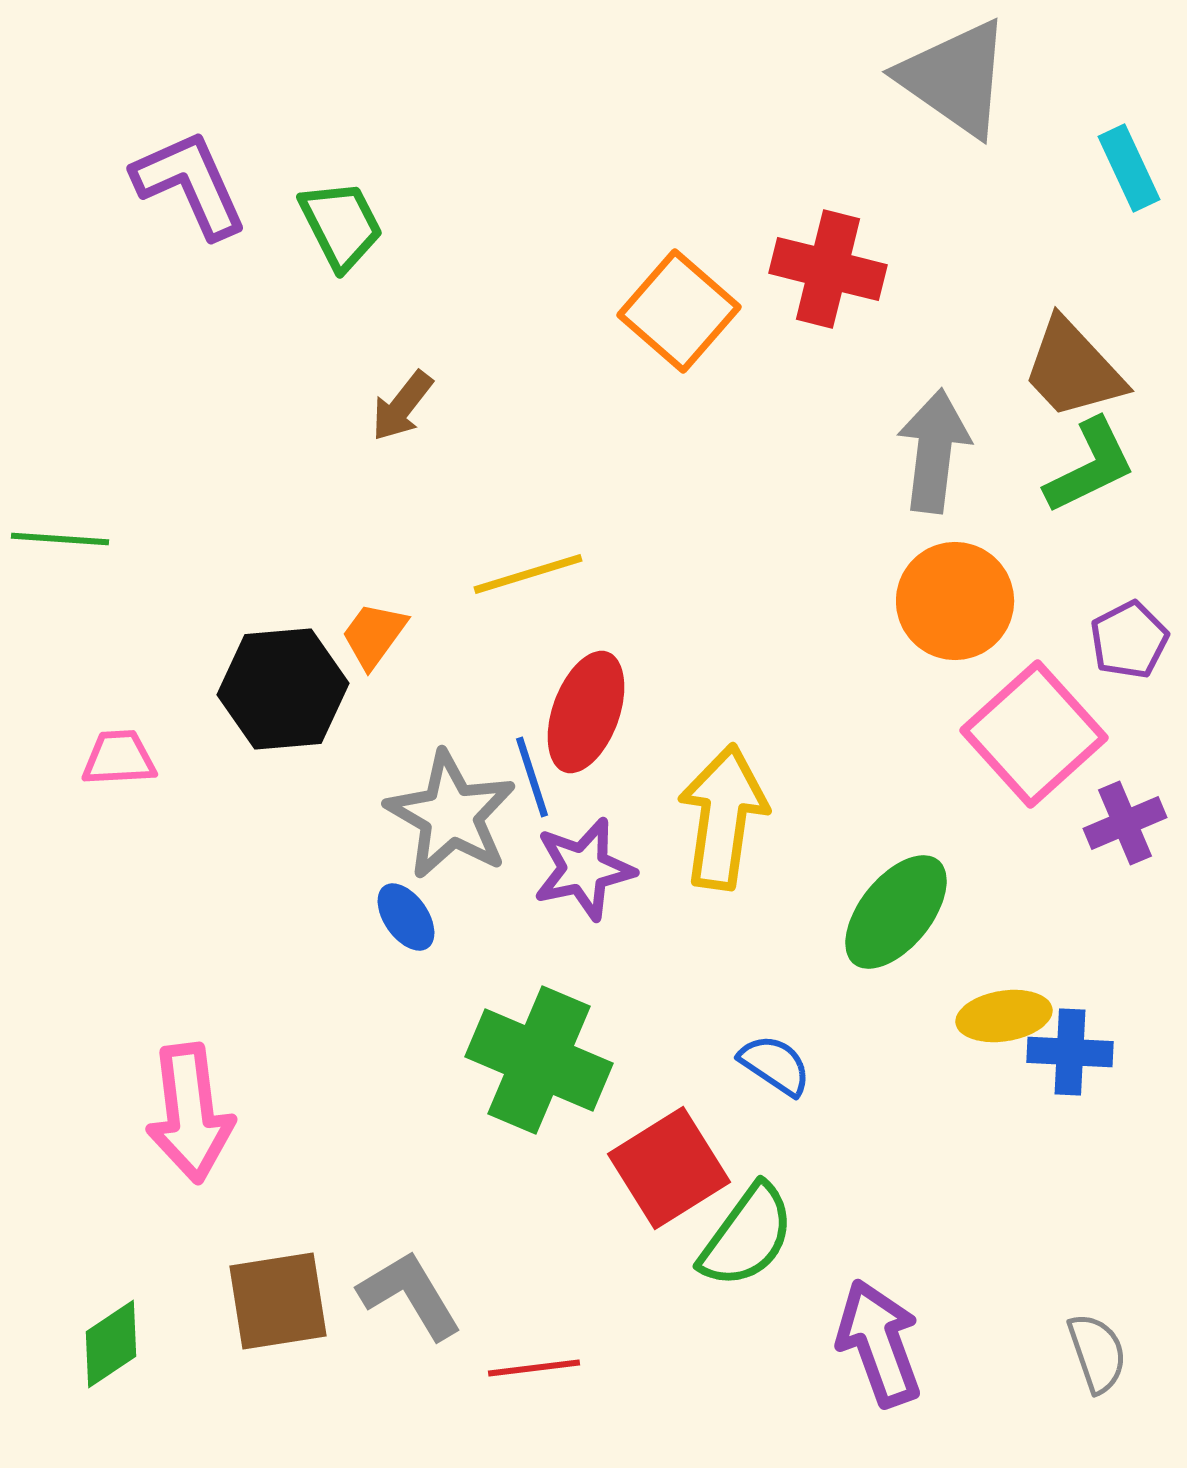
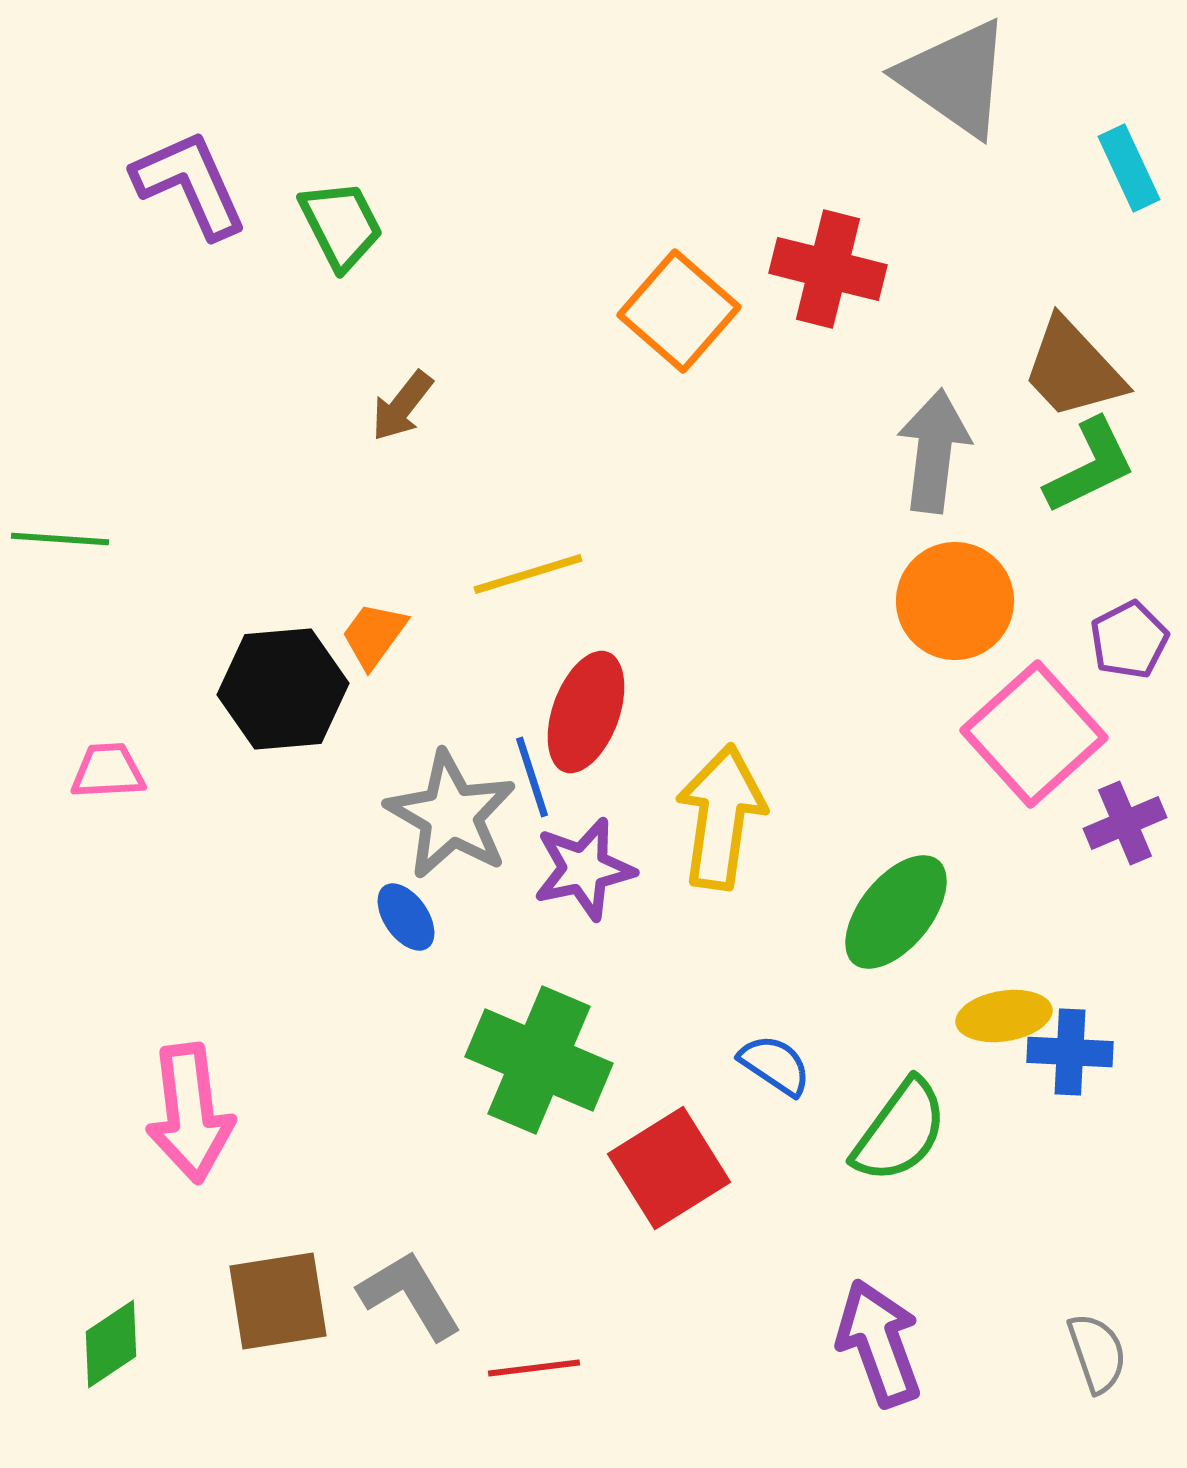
pink trapezoid: moved 11 px left, 13 px down
yellow arrow: moved 2 px left
green semicircle: moved 153 px right, 105 px up
